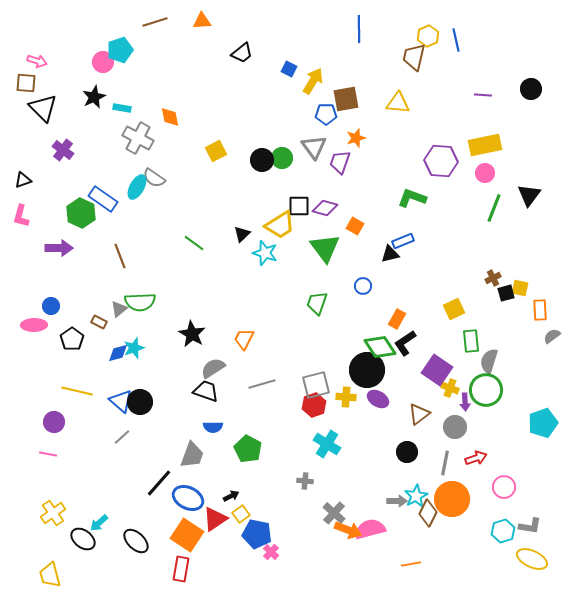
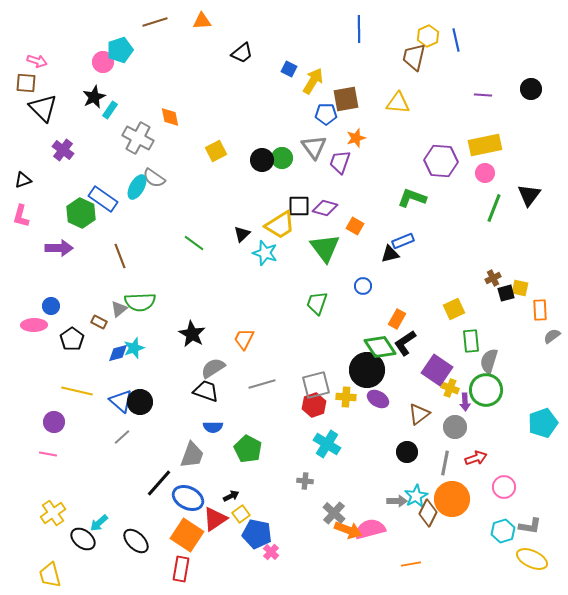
cyan rectangle at (122, 108): moved 12 px left, 2 px down; rotated 66 degrees counterclockwise
